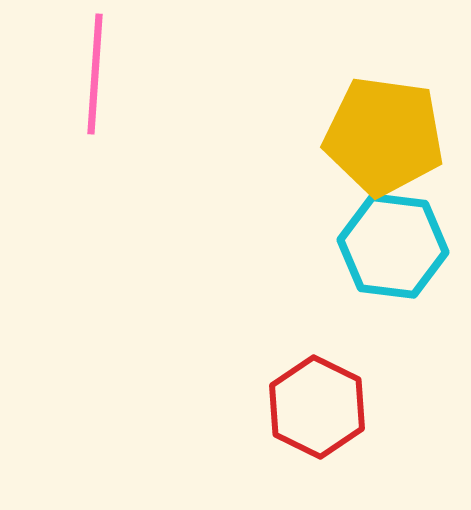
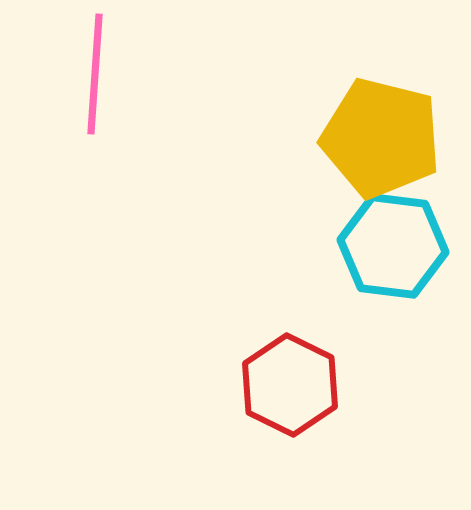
yellow pentagon: moved 3 px left, 2 px down; rotated 6 degrees clockwise
red hexagon: moved 27 px left, 22 px up
